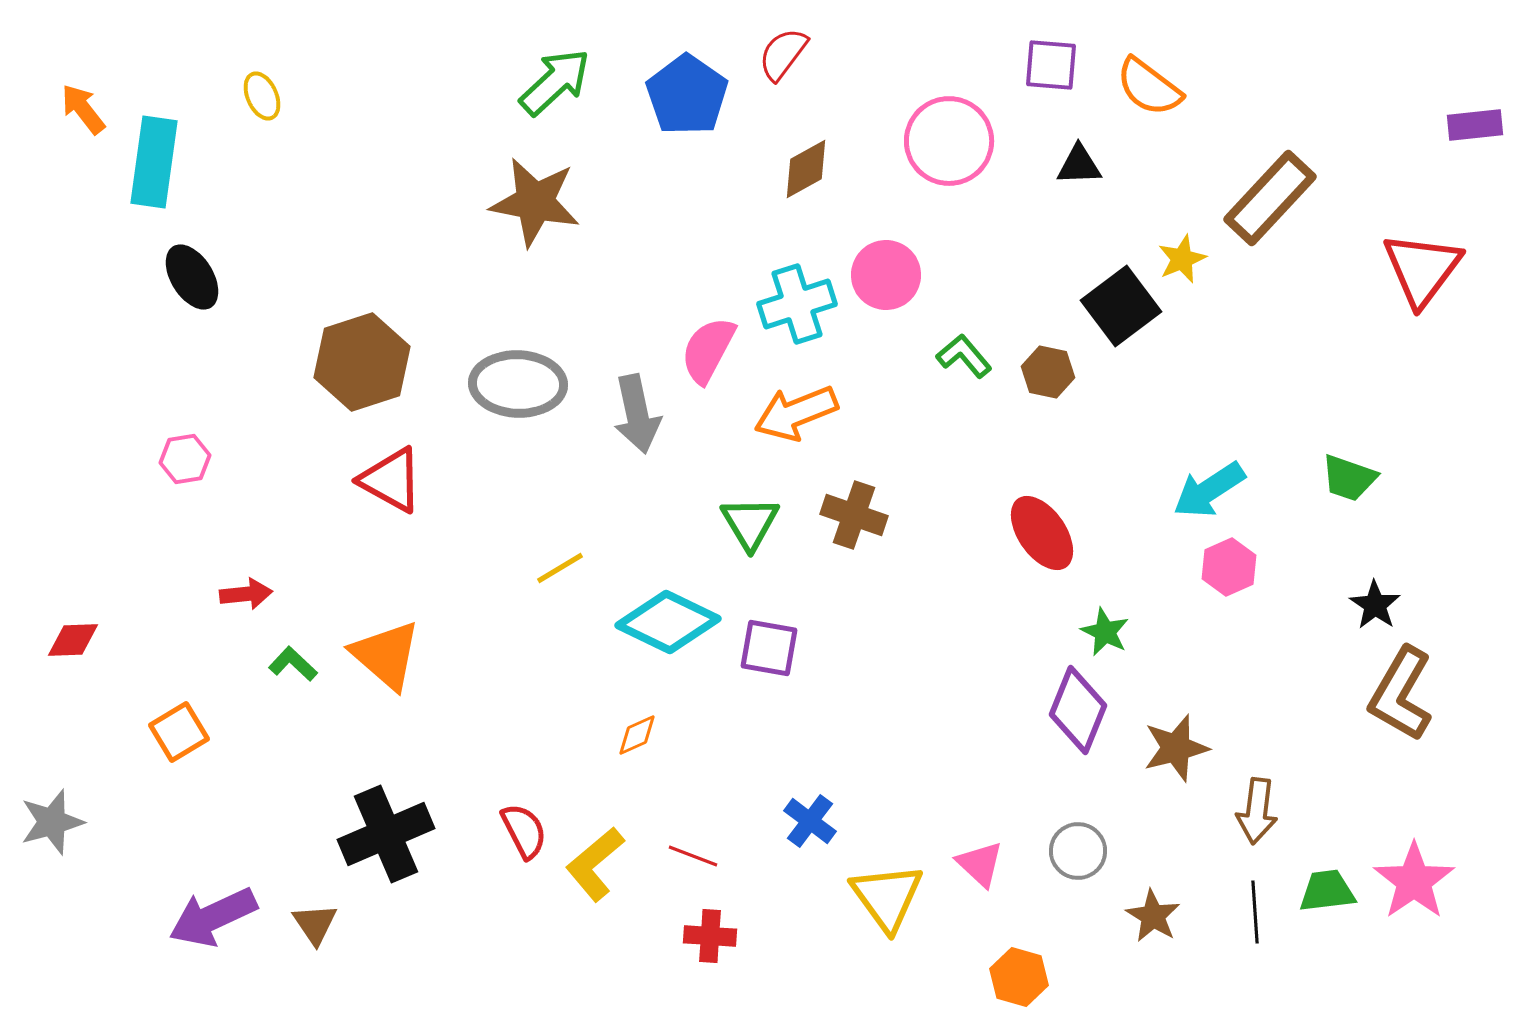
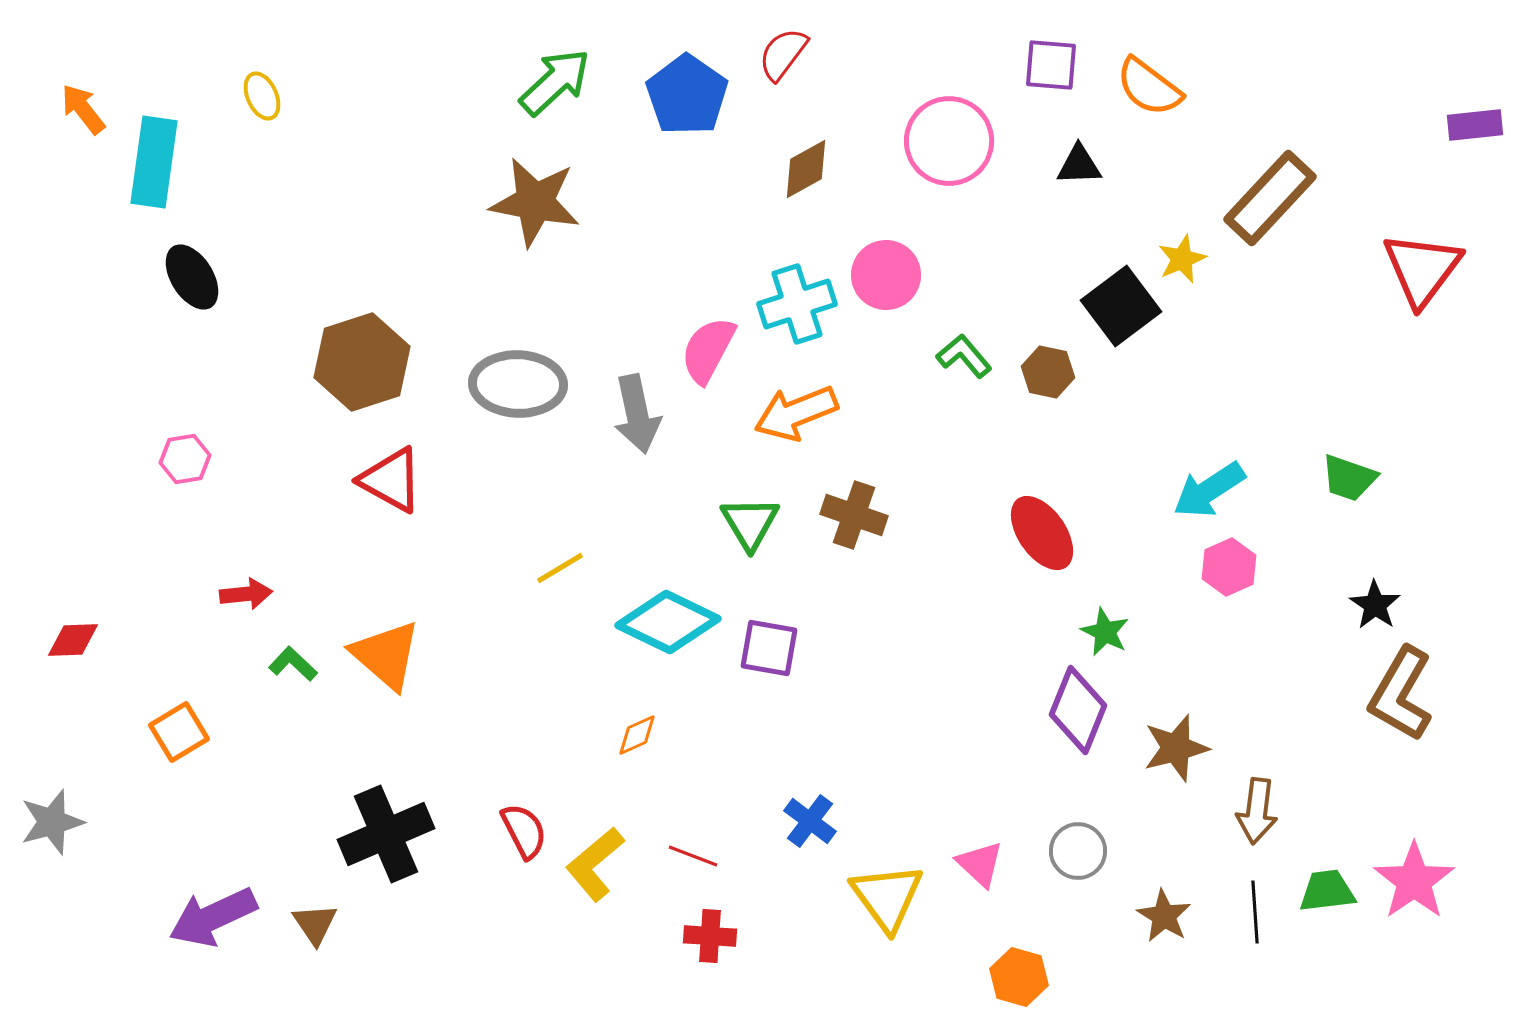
brown star at (1153, 916): moved 11 px right
